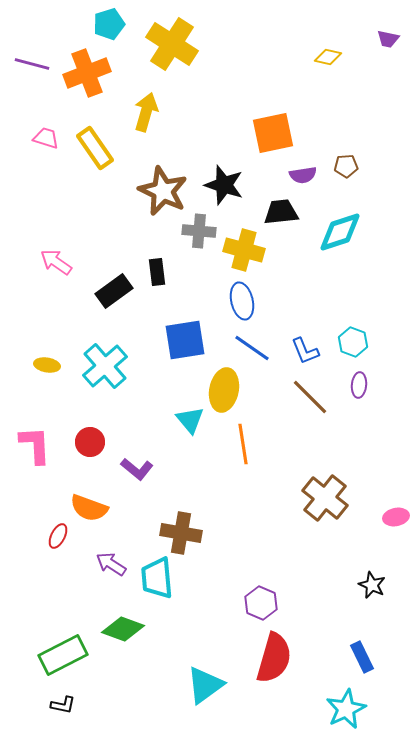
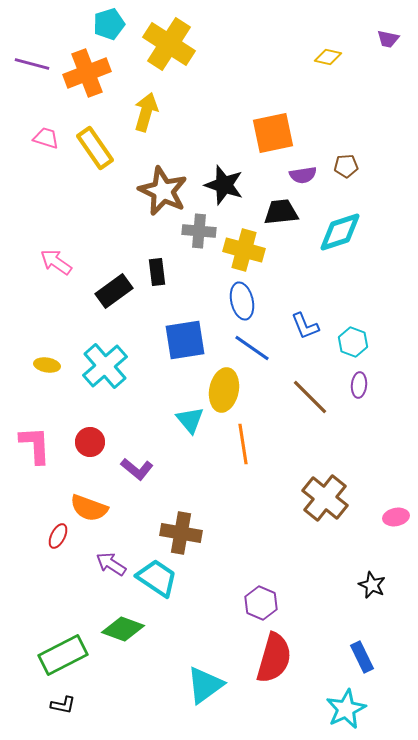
yellow cross at (172, 44): moved 3 px left
blue L-shape at (305, 351): moved 25 px up
cyan trapezoid at (157, 578): rotated 129 degrees clockwise
